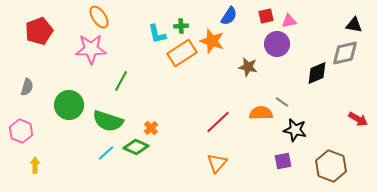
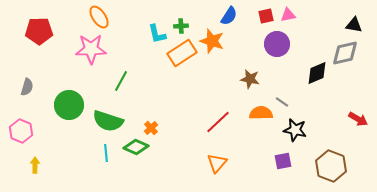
pink triangle: moved 1 px left, 6 px up
red pentagon: rotated 20 degrees clockwise
brown star: moved 2 px right, 12 px down
cyan line: rotated 54 degrees counterclockwise
